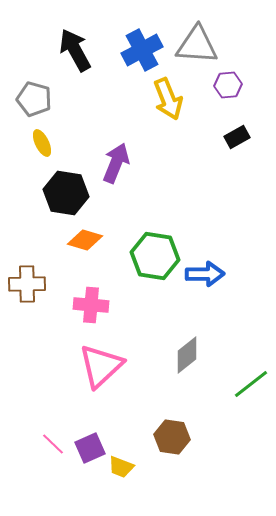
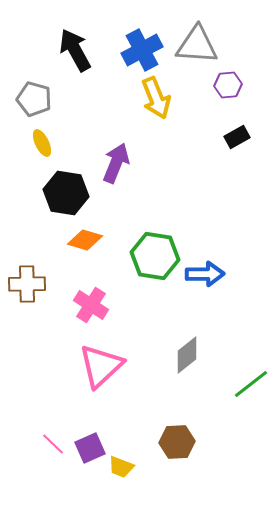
yellow arrow: moved 12 px left, 1 px up
pink cross: rotated 28 degrees clockwise
brown hexagon: moved 5 px right, 5 px down; rotated 12 degrees counterclockwise
